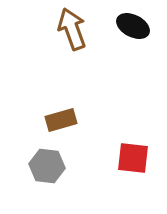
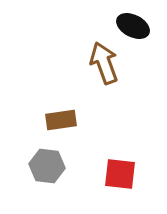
brown arrow: moved 32 px right, 34 px down
brown rectangle: rotated 8 degrees clockwise
red square: moved 13 px left, 16 px down
